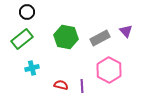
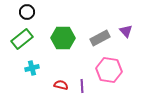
green hexagon: moved 3 px left, 1 px down; rotated 10 degrees counterclockwise
pink hexagon: rotated 20 degrees counterclockwise
